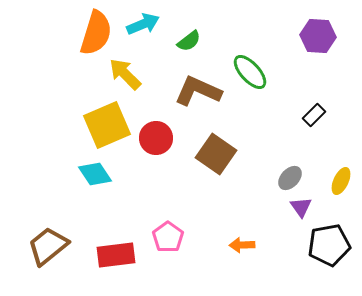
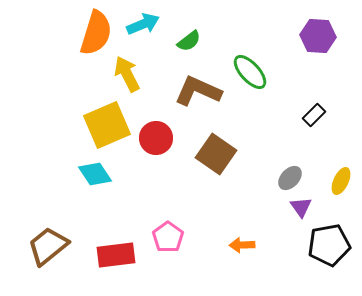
yellow arrow: moved 2 px right; rotated 18 degrees clockwise
